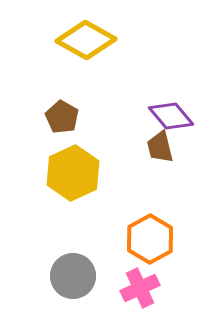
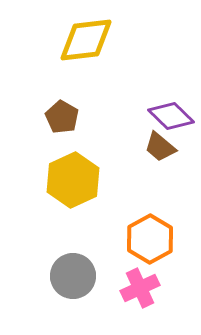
yellow diamond: rotated 36 degrees counterclockwise
purple diamond: rotated 6 degrees counterclockwise
brown trapezoid: rotated 36 degrees counterclockwise
yellow hexagon: moved 7 px down
